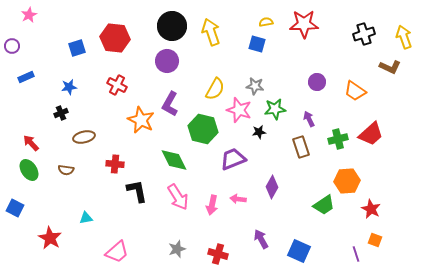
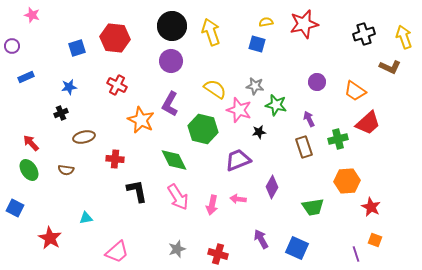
pink star at (29, 15): moved 3 px right; rotated 28 degrees counterclockwise
red star at (304, 24): rotated 12 degrees counterclockwise
purple circle at (167, 61): moved 4 px right
yellow semicircle at (215, 89): rotated 85 degrees counterclockwise
green star at (275, 109): moved 1 px right, 4 px up; rotated 20 degrees clockwise
red trapezoid at (371, 134): moved 3 px left, 11 px up
brown rectangle at (301, 147): moved 3 px right
purple trapezoid at (233, 159): moved 5 px right, 1 px down
red cross at (115, 164): moved 5 px up
green trapezoid at (324, 205): moved 11 px left, 2 px down; rotated 25 degrees clockwise
red star at (371, 209): moved 2 px up
blue square at (299, 251): moved 2 px left, 3 px up
